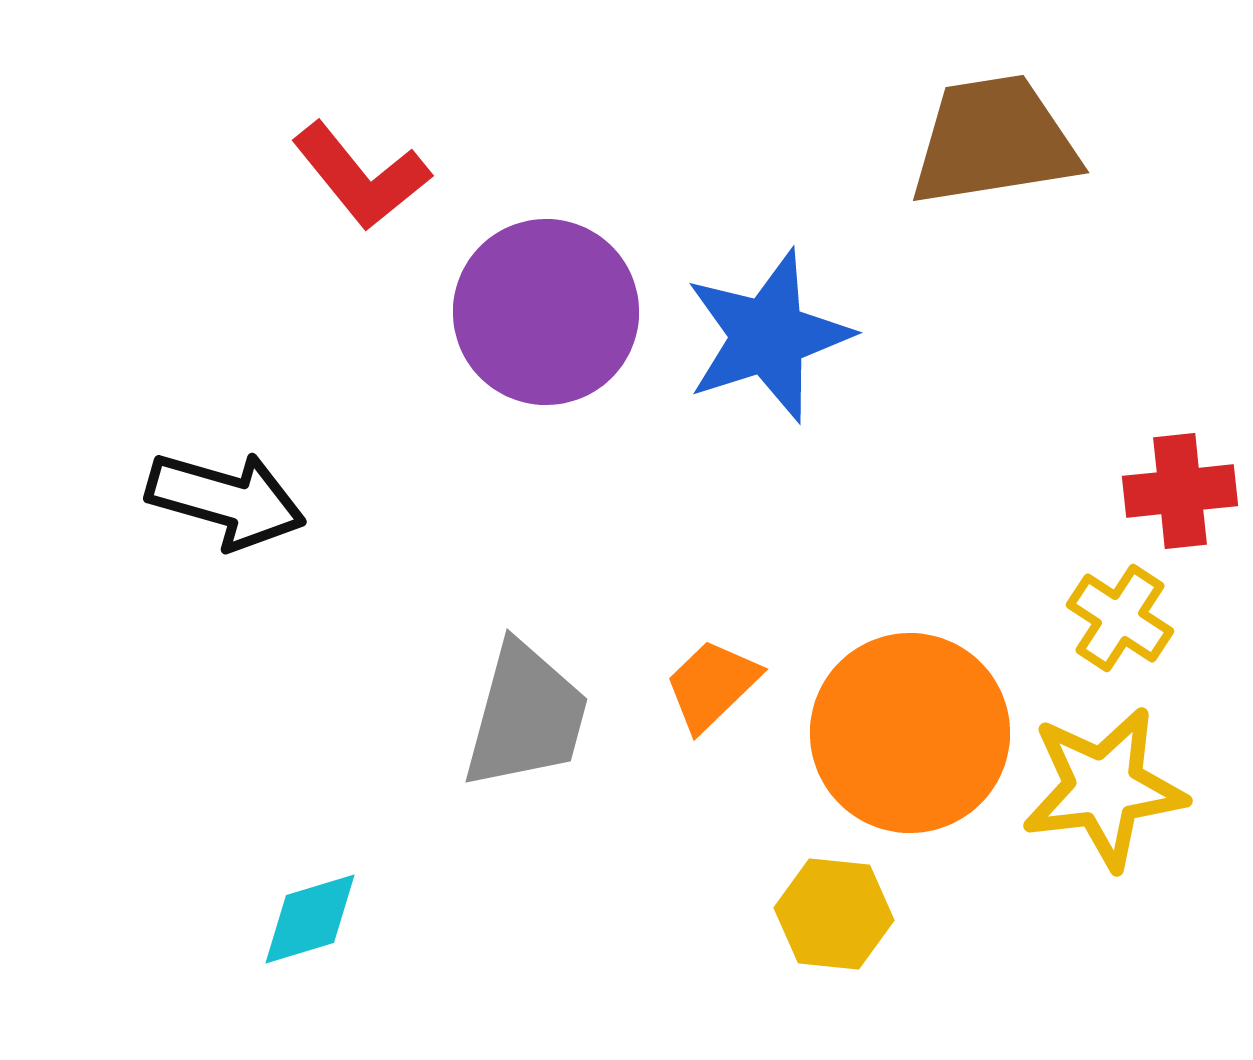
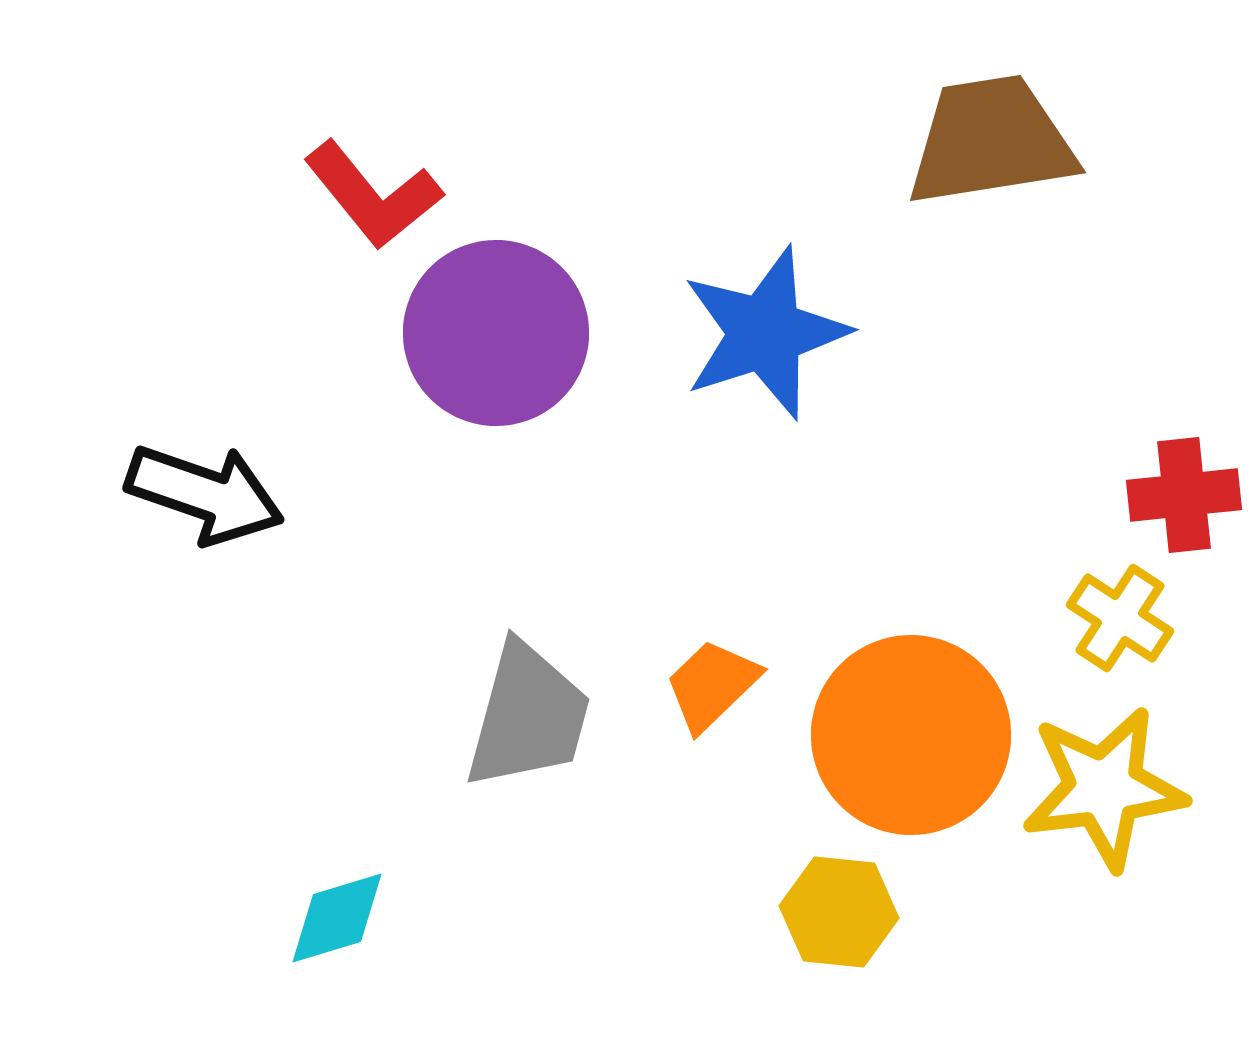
brown trapezoid: moved 3 px left
red L-shape: moved 12 px right, 19 px down
purple circle: moved 50 px left, 21 px down
blue star: moved 3 px left, 3 px up
red cross: moved 4 px right, 4 px down
black arrow: moved 21 px left, 6 px up; rotated 3 degrees clockwise
gray trapezoid: moved 2 px right
orange circle: moved 1 px right, 2 px down
yellow hexagon: moved 5 px right, 2 px up
cyan diamond: moved 27 px right, 1 px up
